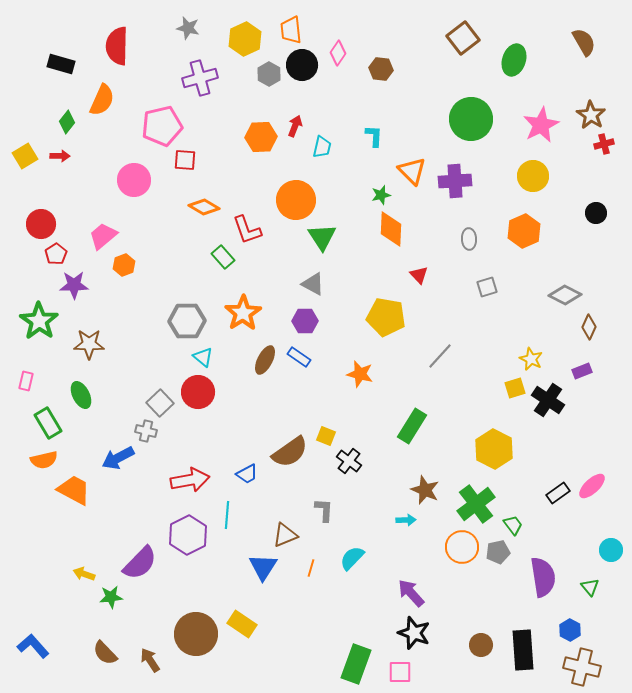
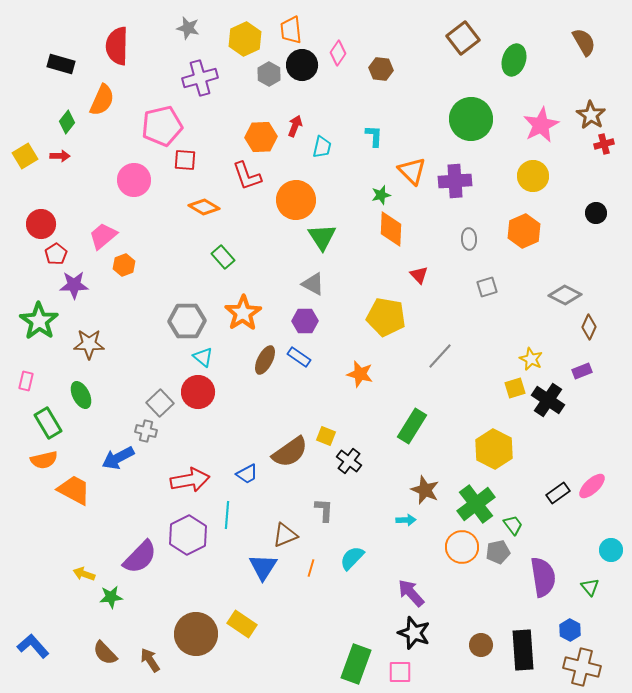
red L-shape at (247, 230): moved 54 px up
purple semicircle at (140, 563): moved 6 px up
